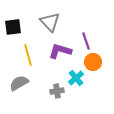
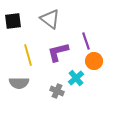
gray triangle: moved 3 px up; rotated 10 degrees counterclockwise
black square: moved 6 px up
purple L-shape: moved 2 px left, 1 px down; rotated 30 degrees counterclockwise
orange circle: moved 1 px right, 1 px up
gray semicircle: rotated 150 degrees counterclockwise
gray cross: rotated 32 degrees clockwise
